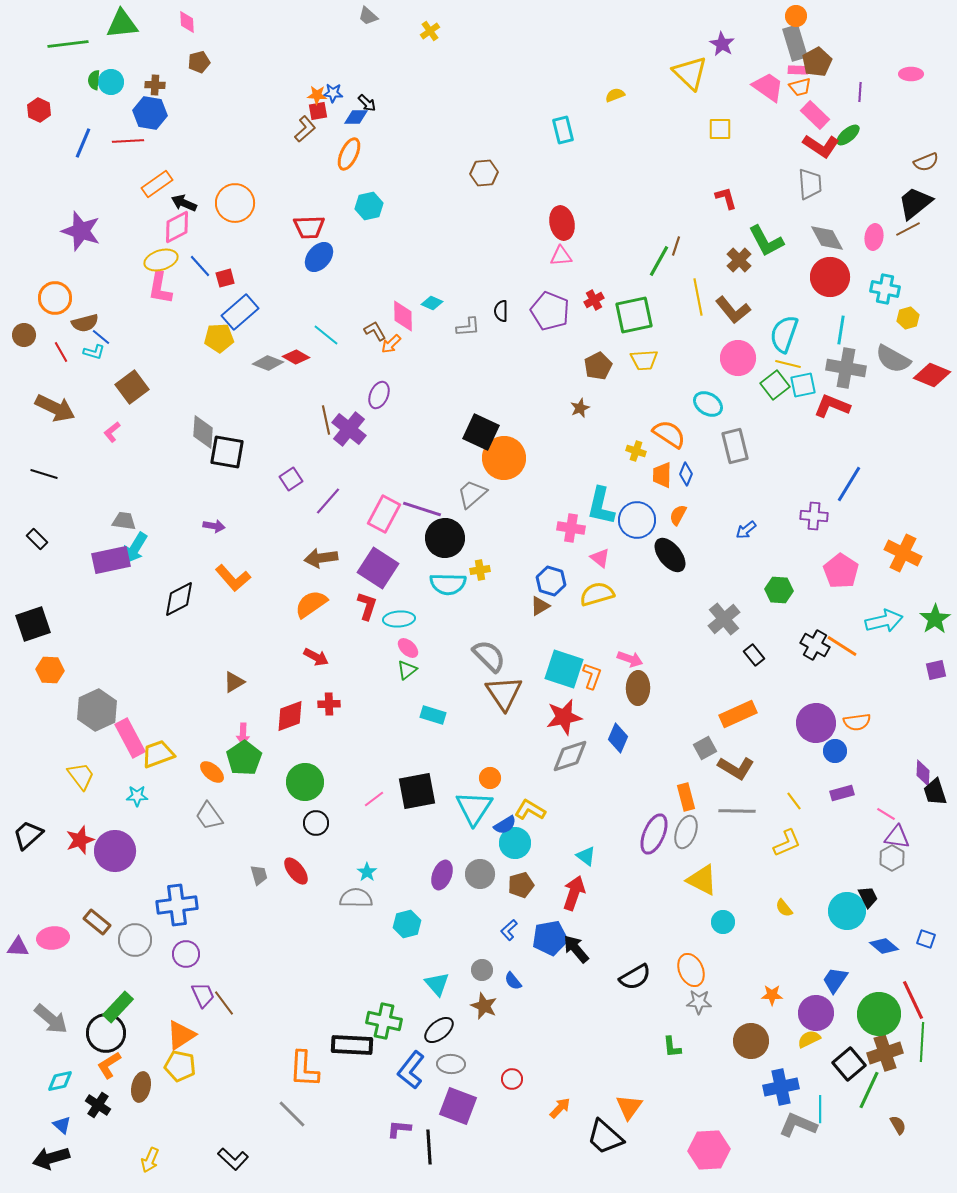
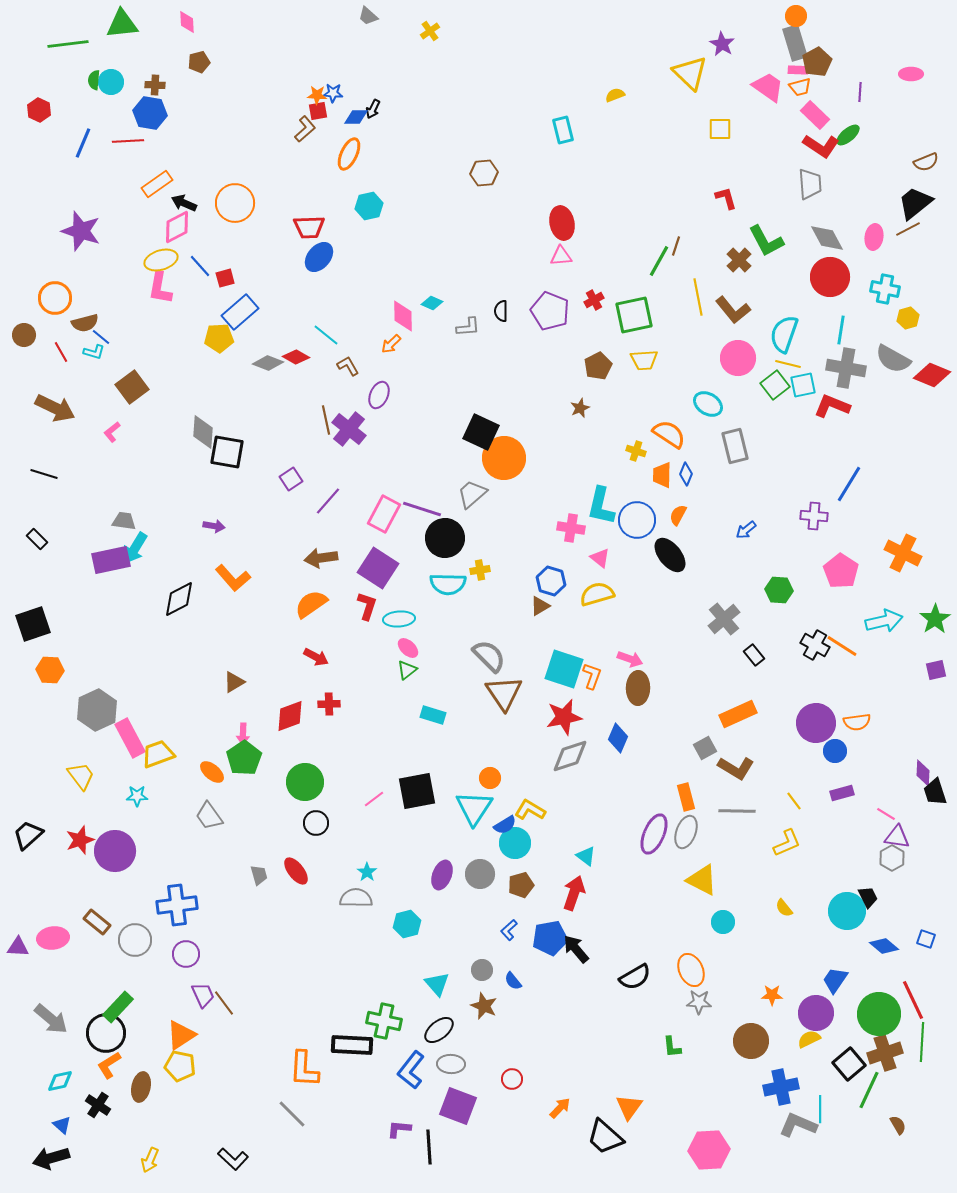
black arrow at (367, 103): moved 6 px right, 6 px down; rotated 72 degrees clockwise
brown L-shape at (375, 331): moved 27 px left, 35 px down
